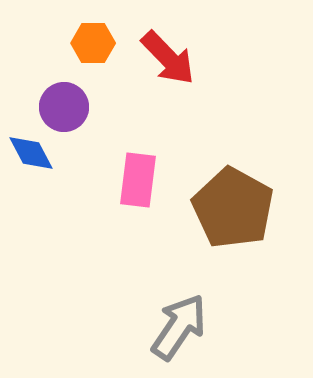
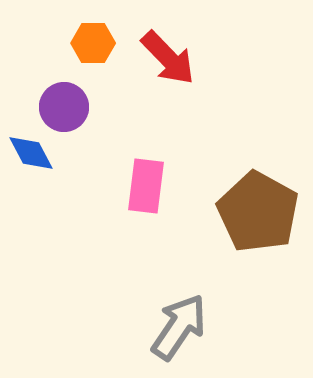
pink rectangle: moved 8 px right, 6 px down
brown pentagon: moved 25 px right, 4 px down
